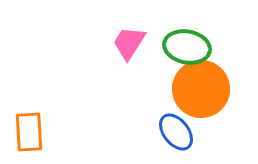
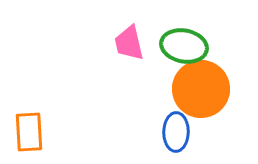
pink trapezoid: rotated 45 degrees counterclockwise
green ellipse: moved 3 px left, 1 px up
blue ellipse: rotated 39 degrees clockwise
